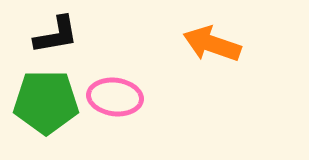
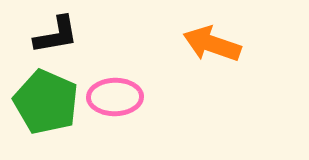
pink ellipse: rotated 8 degrees counterclockwise
green pentagon: rotated 24 degrees clockwise
